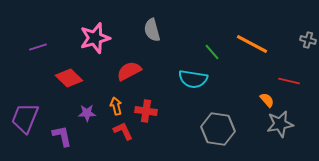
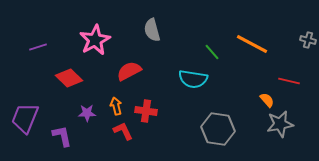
pink star: moved 2 px down; rotated 12 degrees counterclockwise
